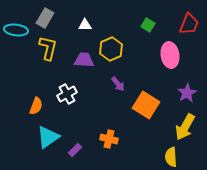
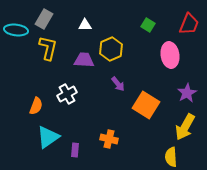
gray rectangle: moved 1 px left, 1 px down
purple rectangle: rotated 40 degrees counterclockwise
